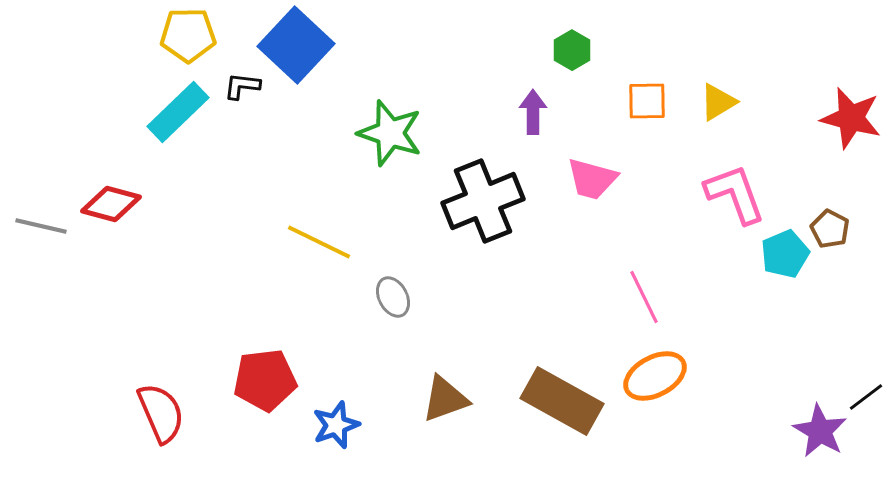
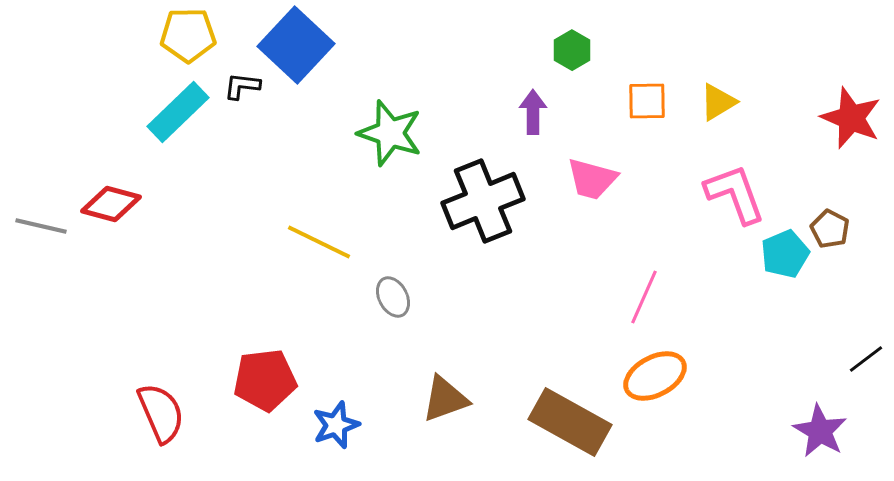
red star: rotated 8 degrees clockwise
pink line: rotated 50 degrees clockwise
black line: moved 38 px up
brown rectangle: moved 8 px right, 21 px down
